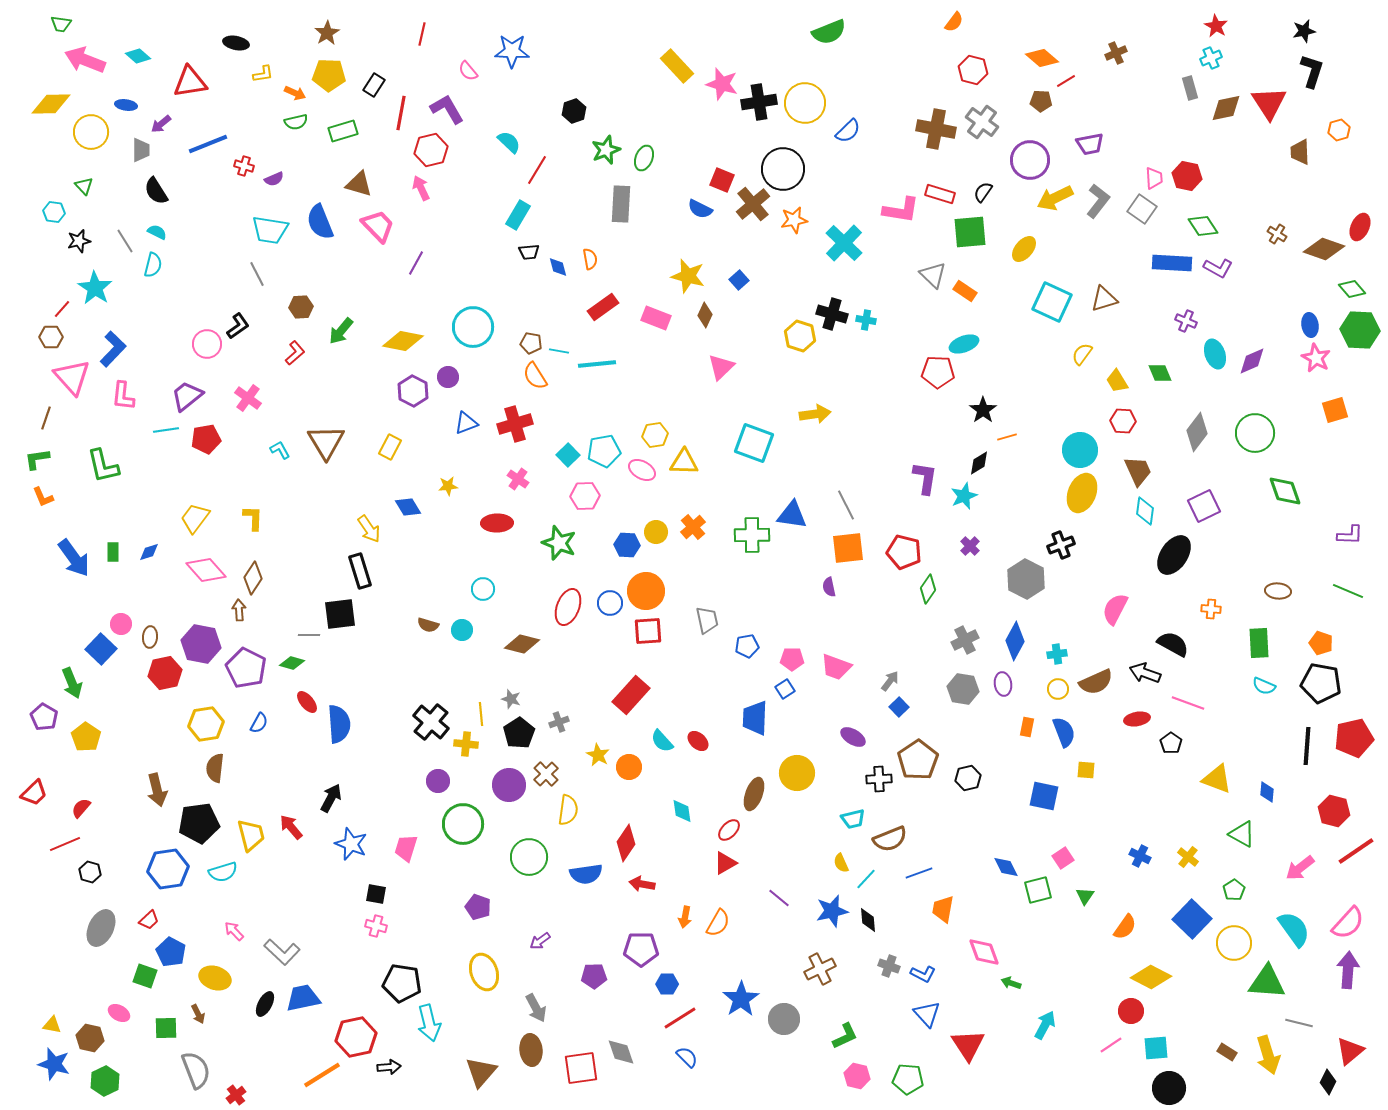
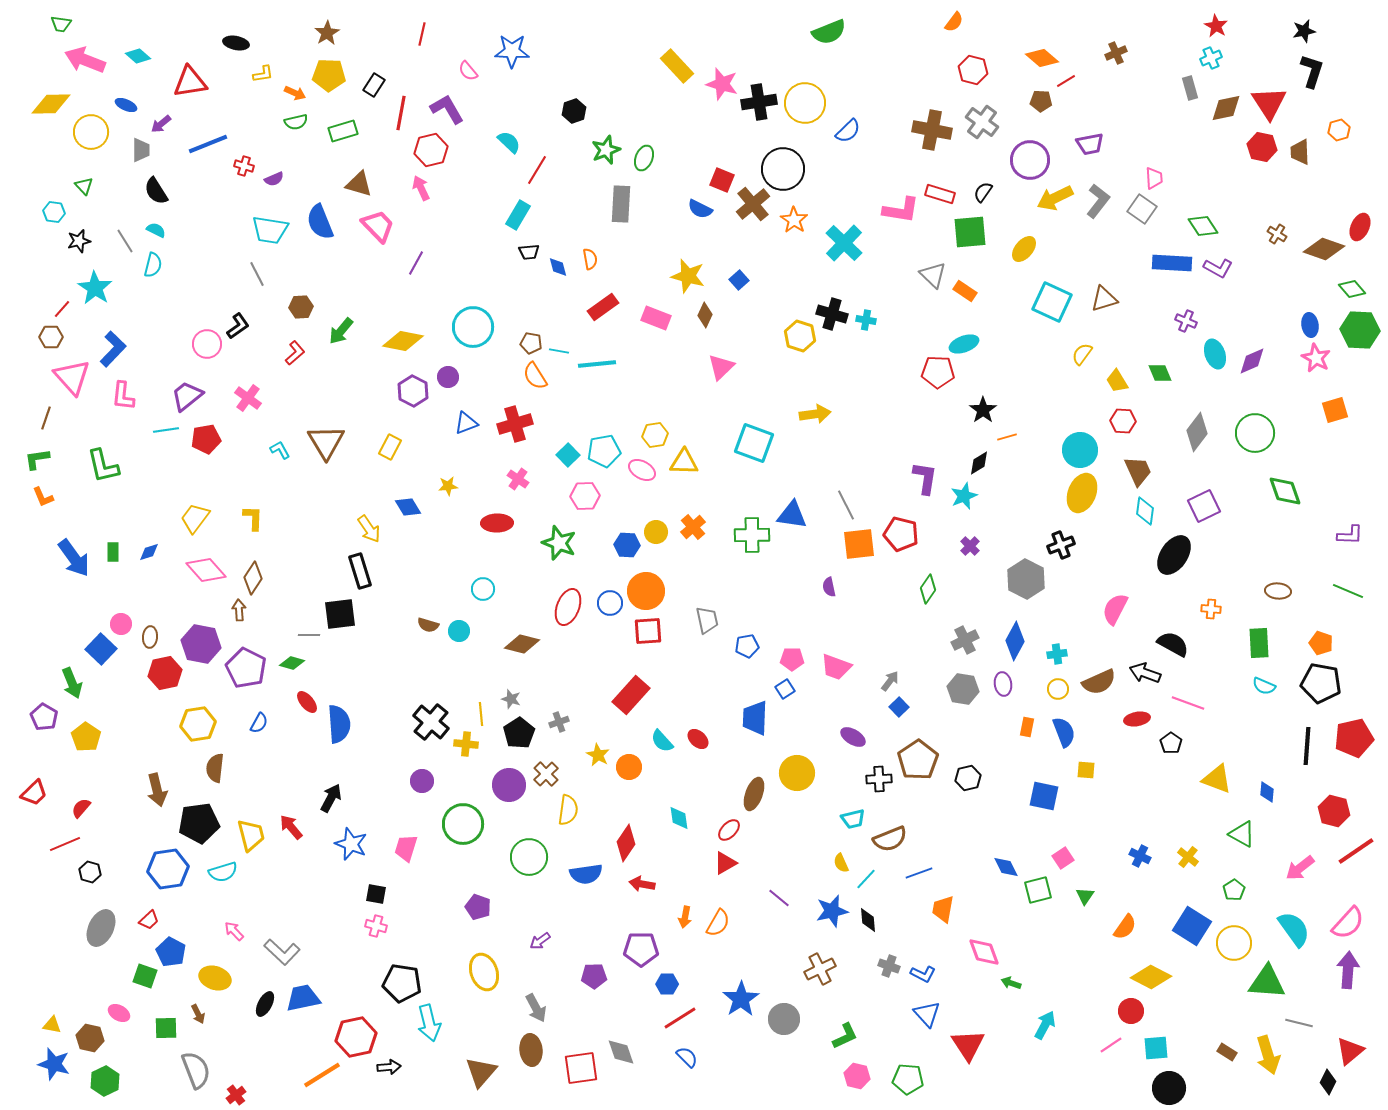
blue ellipse at (126, 105): rotated 15 degrees clockwise
brown cross at (936, 129): moved 4 px left, 1 px down
red hexagon at (1187, 176): moved 75 px right, 29 px up
orange star at (794, 220): rotated 28 degrees counterclockwise
cyan semicircle at (157, 232): moved 1 px left, 2 px up
orange square at (848, 548): moved 11 px right, 4 px up
red pentagon at (904, 552): moved 3 px left, 18 px up
cyan circle at (462, 630): moved 3 px left, 1 px down
brown semicircle at (1096, 682): moved 3 px right
yellow hexagon at (206, 724): moved 8 px left
red ellipse at (698, 741): moved 2 px up
purple circle at (438, 781): moved 16 px left
cyan diamond at (682, 811): moved 3 px left, 7 px down
blue square at (1192, 919): moved 7 px down; rotated 12 degrees counterclockwise
